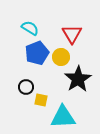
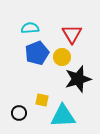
cyan semicircle: rotated 36 degrees counterclockwise
yellow circle: moved 1 px right
black star: rotated 16 degrees clockwise
black circle: moved 7 px left, 26 px down
yellow square: moved 1 px right
cyan triangle: moved 1 px up
